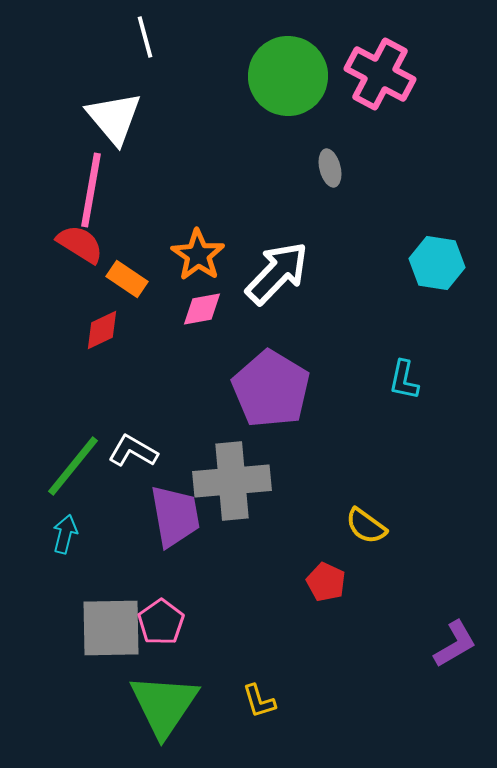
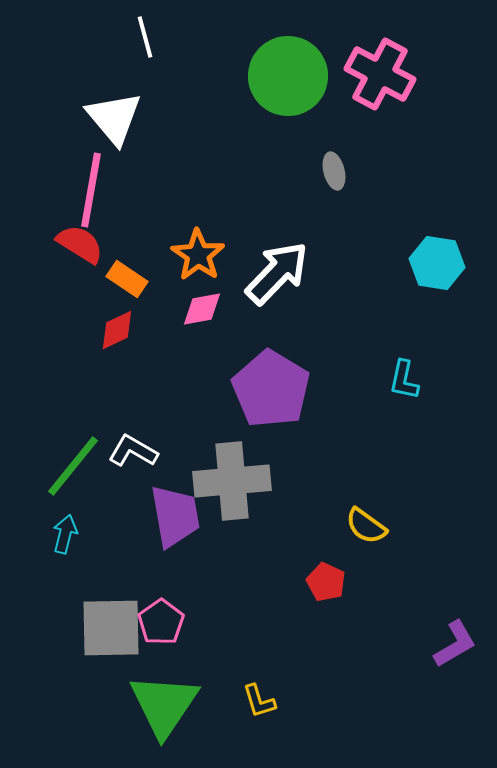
gray ellipse: moved 4 px right, 3 px down
red diamond: moved 15 px right
